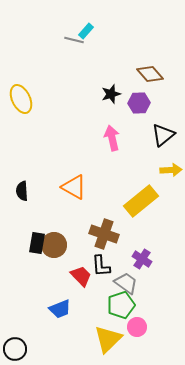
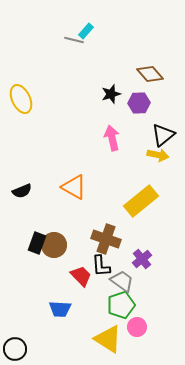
yellow arrow: moved 13 px left, 15 px up; rotated 15 degrees clockwise
black semicircle: rotated 108 degrees counterclockwise
brown cross: moved 2 px right, 5 px down
black rectangle: rotated 10 degrees clockwise
purple cross: rotated 18 degrees clockwise
gray trapezoid: moved 4 px left, 2 px up
blue trapezoid: rotated 25 degrees clockwise
yellow triangle: rotated 44 degrees counterclockwise
